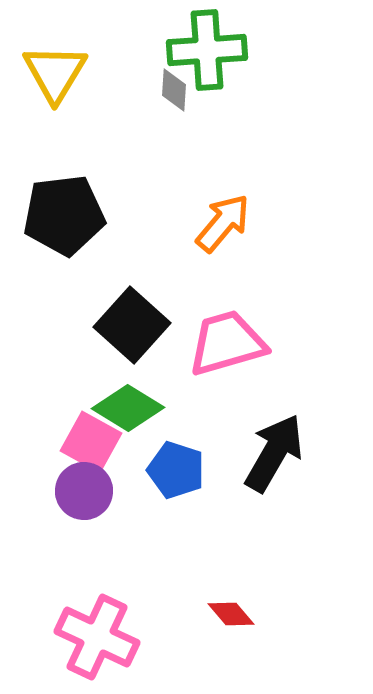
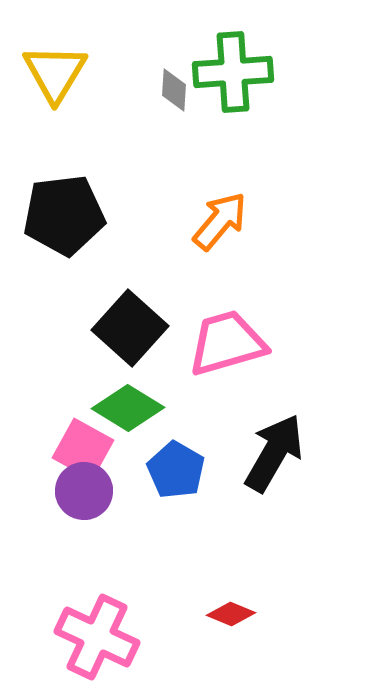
green cross: moved 26 px right, 22 px down
orange arrow: moved 3 px left, 2 px up
black square: moved 2 px left, 3 px down
pink square: moved 8 px left, 7 px down
blue pentagon: rotated 12 degrees clockwise
red diamond: rotated 27 degrees counterclockwise
